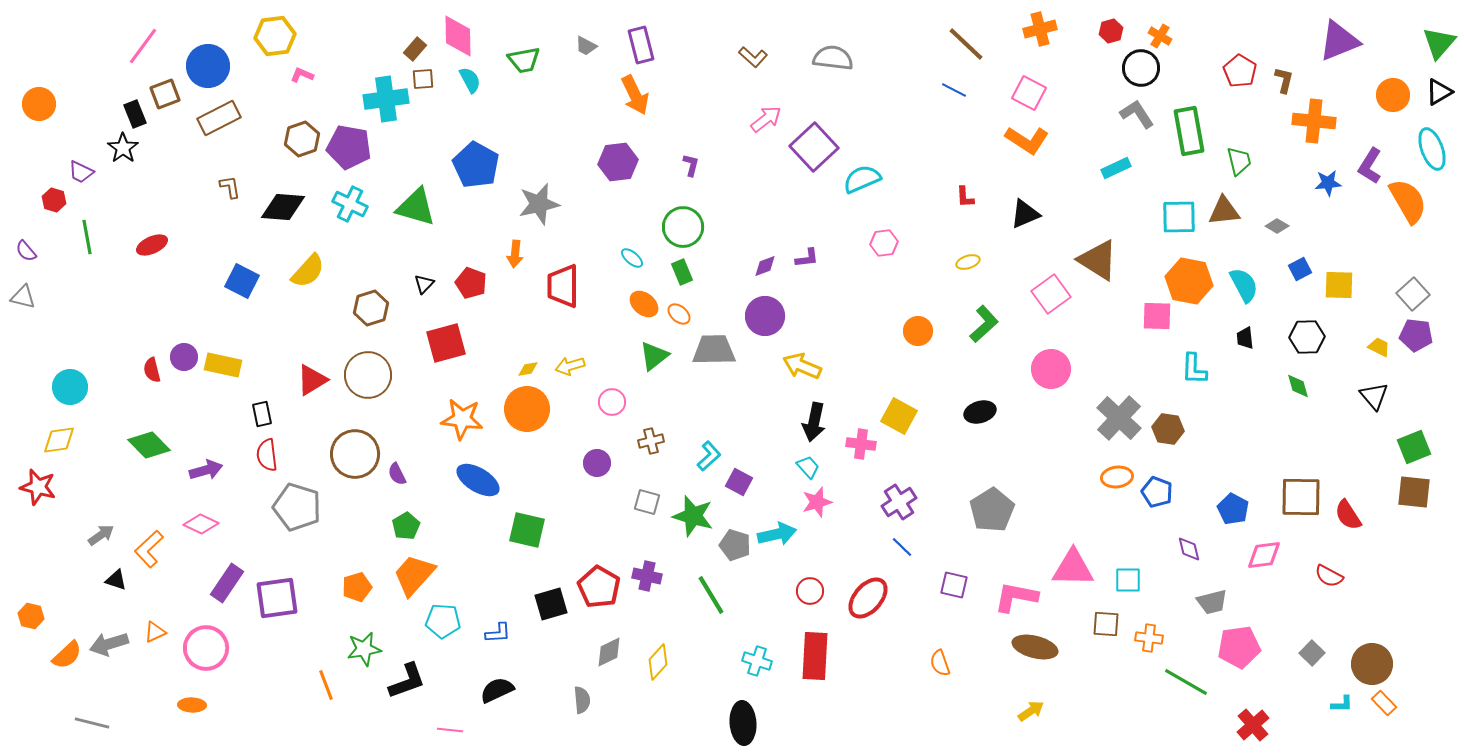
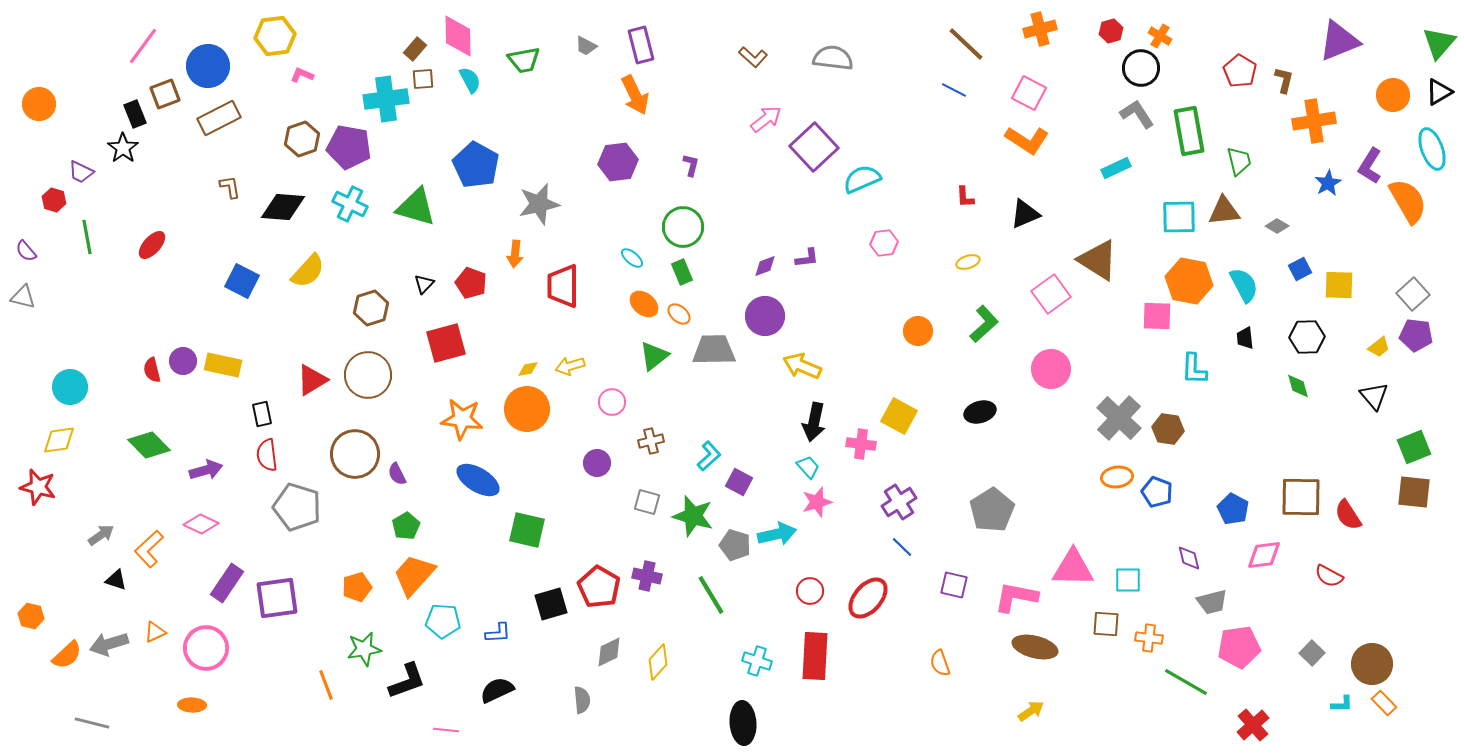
orange cross at (1314, 121): rotated 15 degrees counterclockwise
blue star at (1328, 183): rotated 24 degrees counterclockwise
red ellipse at (152, 245): rotated 24 degrees counterclockwise
yellow trapezoid at (1379, 347): rotated 115 degrees clockwise
purple circle at (184, 357): moved 1 px left, 4 px down
purple diamond at (1189, 549): moved 9 px down
pink line at (450, 730): moved 4 px left
